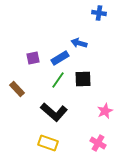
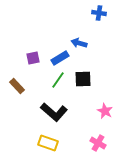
brown rectangle: moved 3 px up
pink star: rotated 21 degrees counterclockwise
